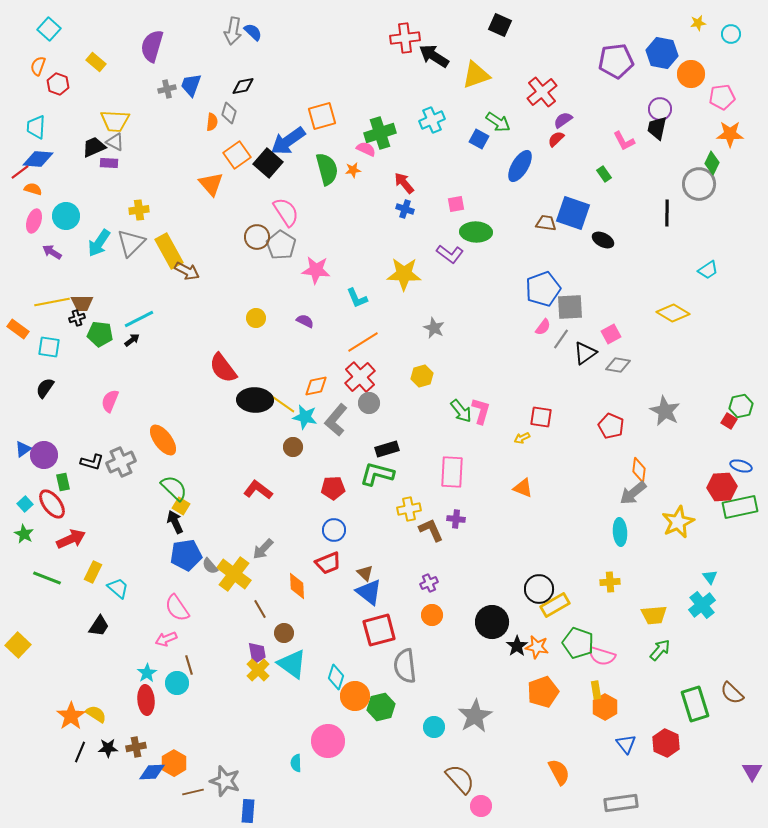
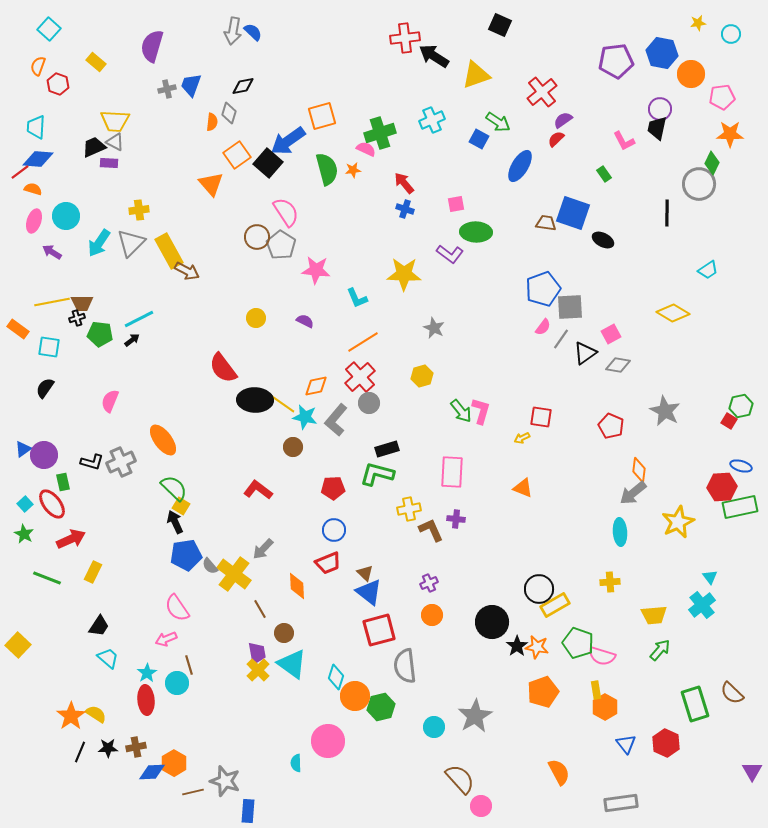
cyan trapezoid at (118, 588): moved 10 px left, 70 px down
